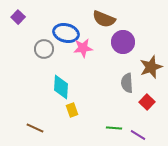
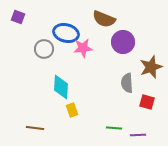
purple square: rotated 24 degrees counterclockwise
red square: rotated 28 degrees counterclockwise
brown line: rotated 18 degrees counterclockwise
purple line: rotated 35 degrees counterclockwise
